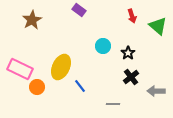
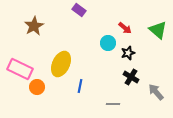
red arrow: moved 7 px left, 12 px down; rotated 32 degrees counterclockwise
brown star: moved 2 px right, 6 px down
green triangle: moved 4 px down
cyan circle: moved 5 px right, 3 px up
black star: rotated 16 degrees clockwise
yellow ellipse: moved 3 px up
black cross: rotated 21 degrees counterclockwise
blue line: rotated 48 degrees clockwise
gray arrow: moved 1 px down; rotated 48 degrees clockwise
